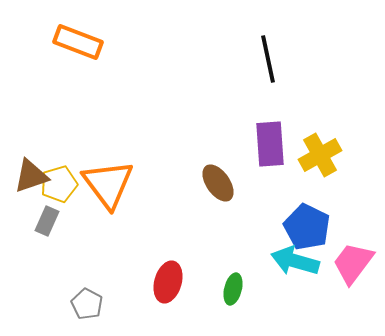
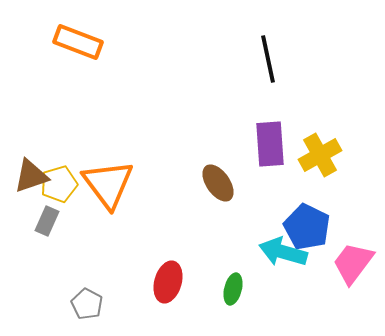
cyan arrow: moved 12 px left, 9 px up
